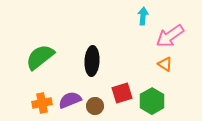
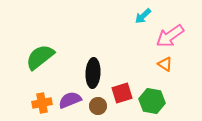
cyan arrow: rotated 138 degrees counterclockwise
black ellipse: moved 1 px right, 12 px down
green hexagon: rotated 20 degrees counterclockwise
brown circle: moved 3 px right
